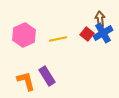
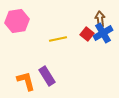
pink hexagon: moved 7 px left, 14 px up; rotated 15 degrees clockwise
